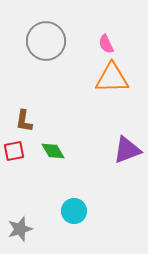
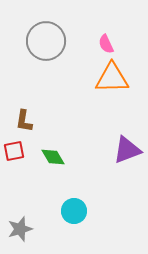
green diamond: moved 6 px down
